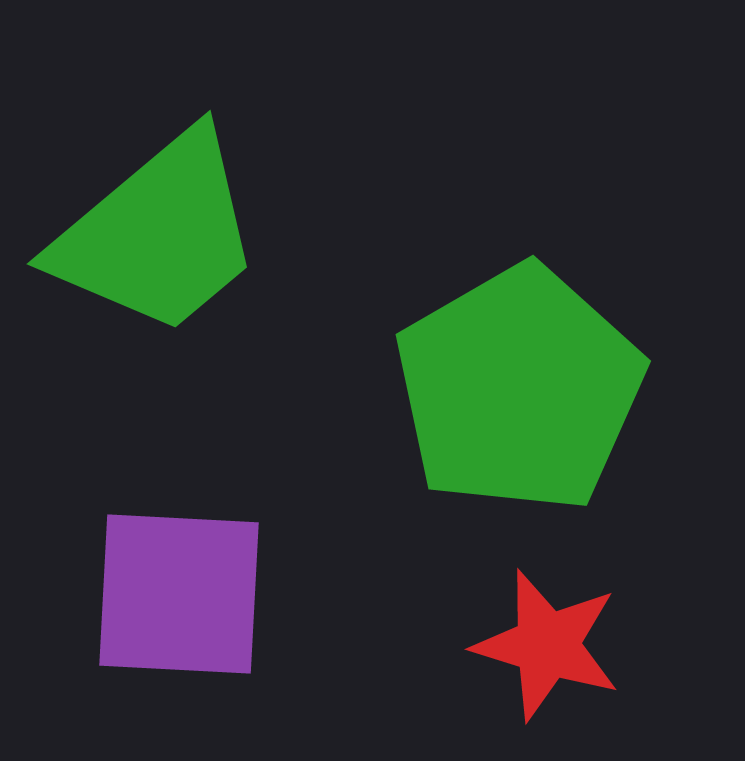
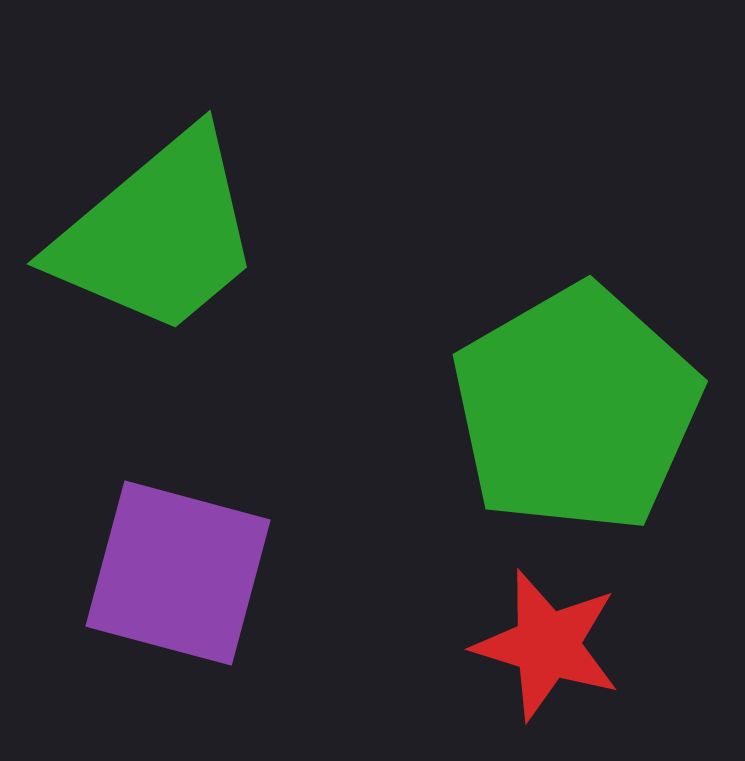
green pentagon: moved 57 px right, 20 px down
purple square: moved 1 px left, 21 px up; rotated 12 degrees clockwise
